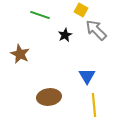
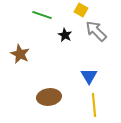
green line: moved 2 px right
gray arrow: moved 1 px down
black star: rotated 16 degrees counterclockwise
blue triangle: moved 2 px right
